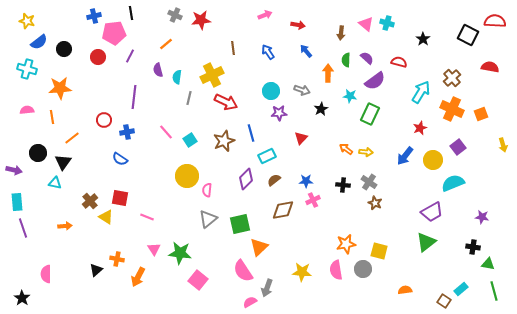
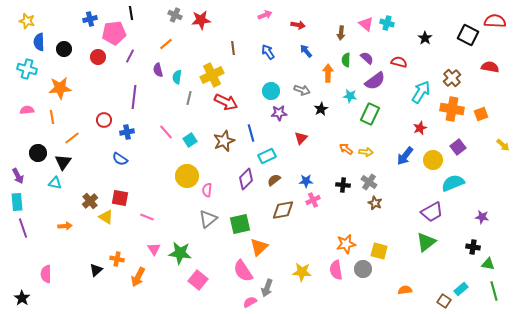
blue cross at (94, 16): moved 4 px left, 3 px down
black star at (423, 39): moved 2 px right, 1 px up
blue semicircle at (39, 42): rotated 126 degrees clockwise
orange cross at (452, 109): rotated 15 degrees counterclockwise
yellow arrow at (503, 145): rotated 32 degrees counterclockwise
purple arrow at (14, 170): moved 4 px right, 6 px down; rotated 49 degrees clockwise
